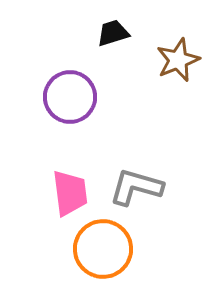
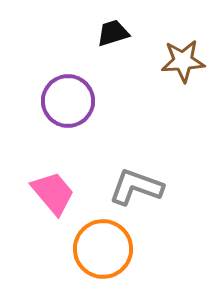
brown star: moved 5 px right, 1 px down; rotated 18 degrees clockwise
purple circle: moved 2 px left, 4 px down
gray L-shape: rotated 4 degrees clockwise
pink trapezoid: moved 17 px left; rotated 33 degrees counterclockwise
